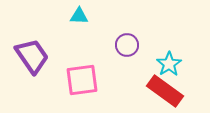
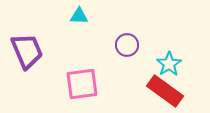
purple trapezoid: moved 5 px left, 5 px up; rotated 12 degrees clockwise
pink square: moved 4 px down
